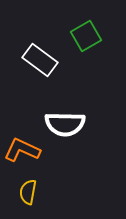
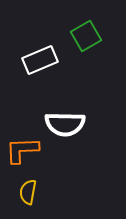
white rectangle: rotated 60 degrees counterclockwise
orange L-shape: rotated 27 degrees counterclockwise
